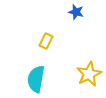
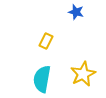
yellow star: moved 6 px left
cyan semicircle: moved 6 px right
